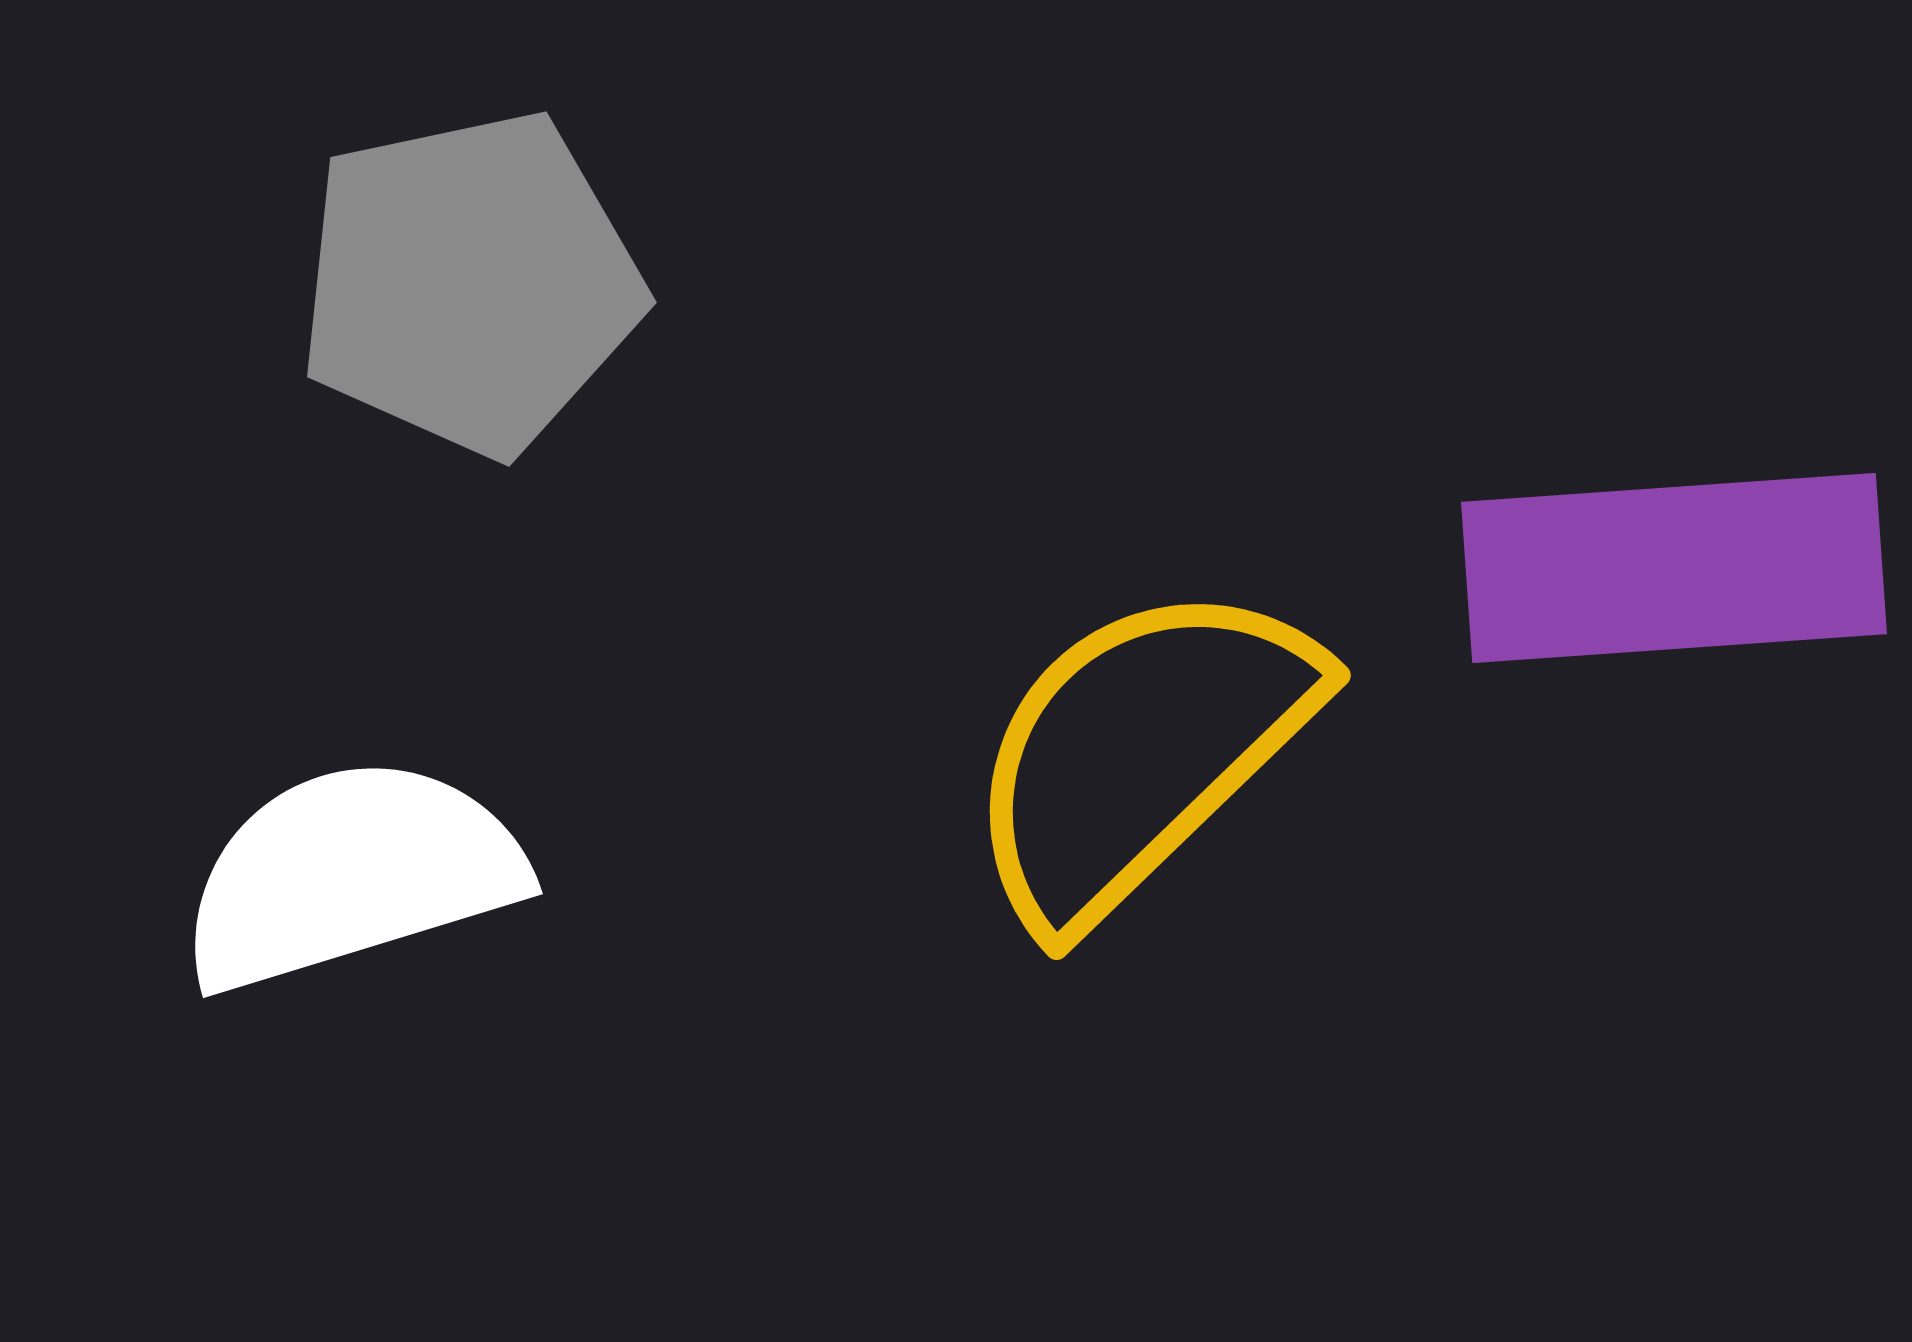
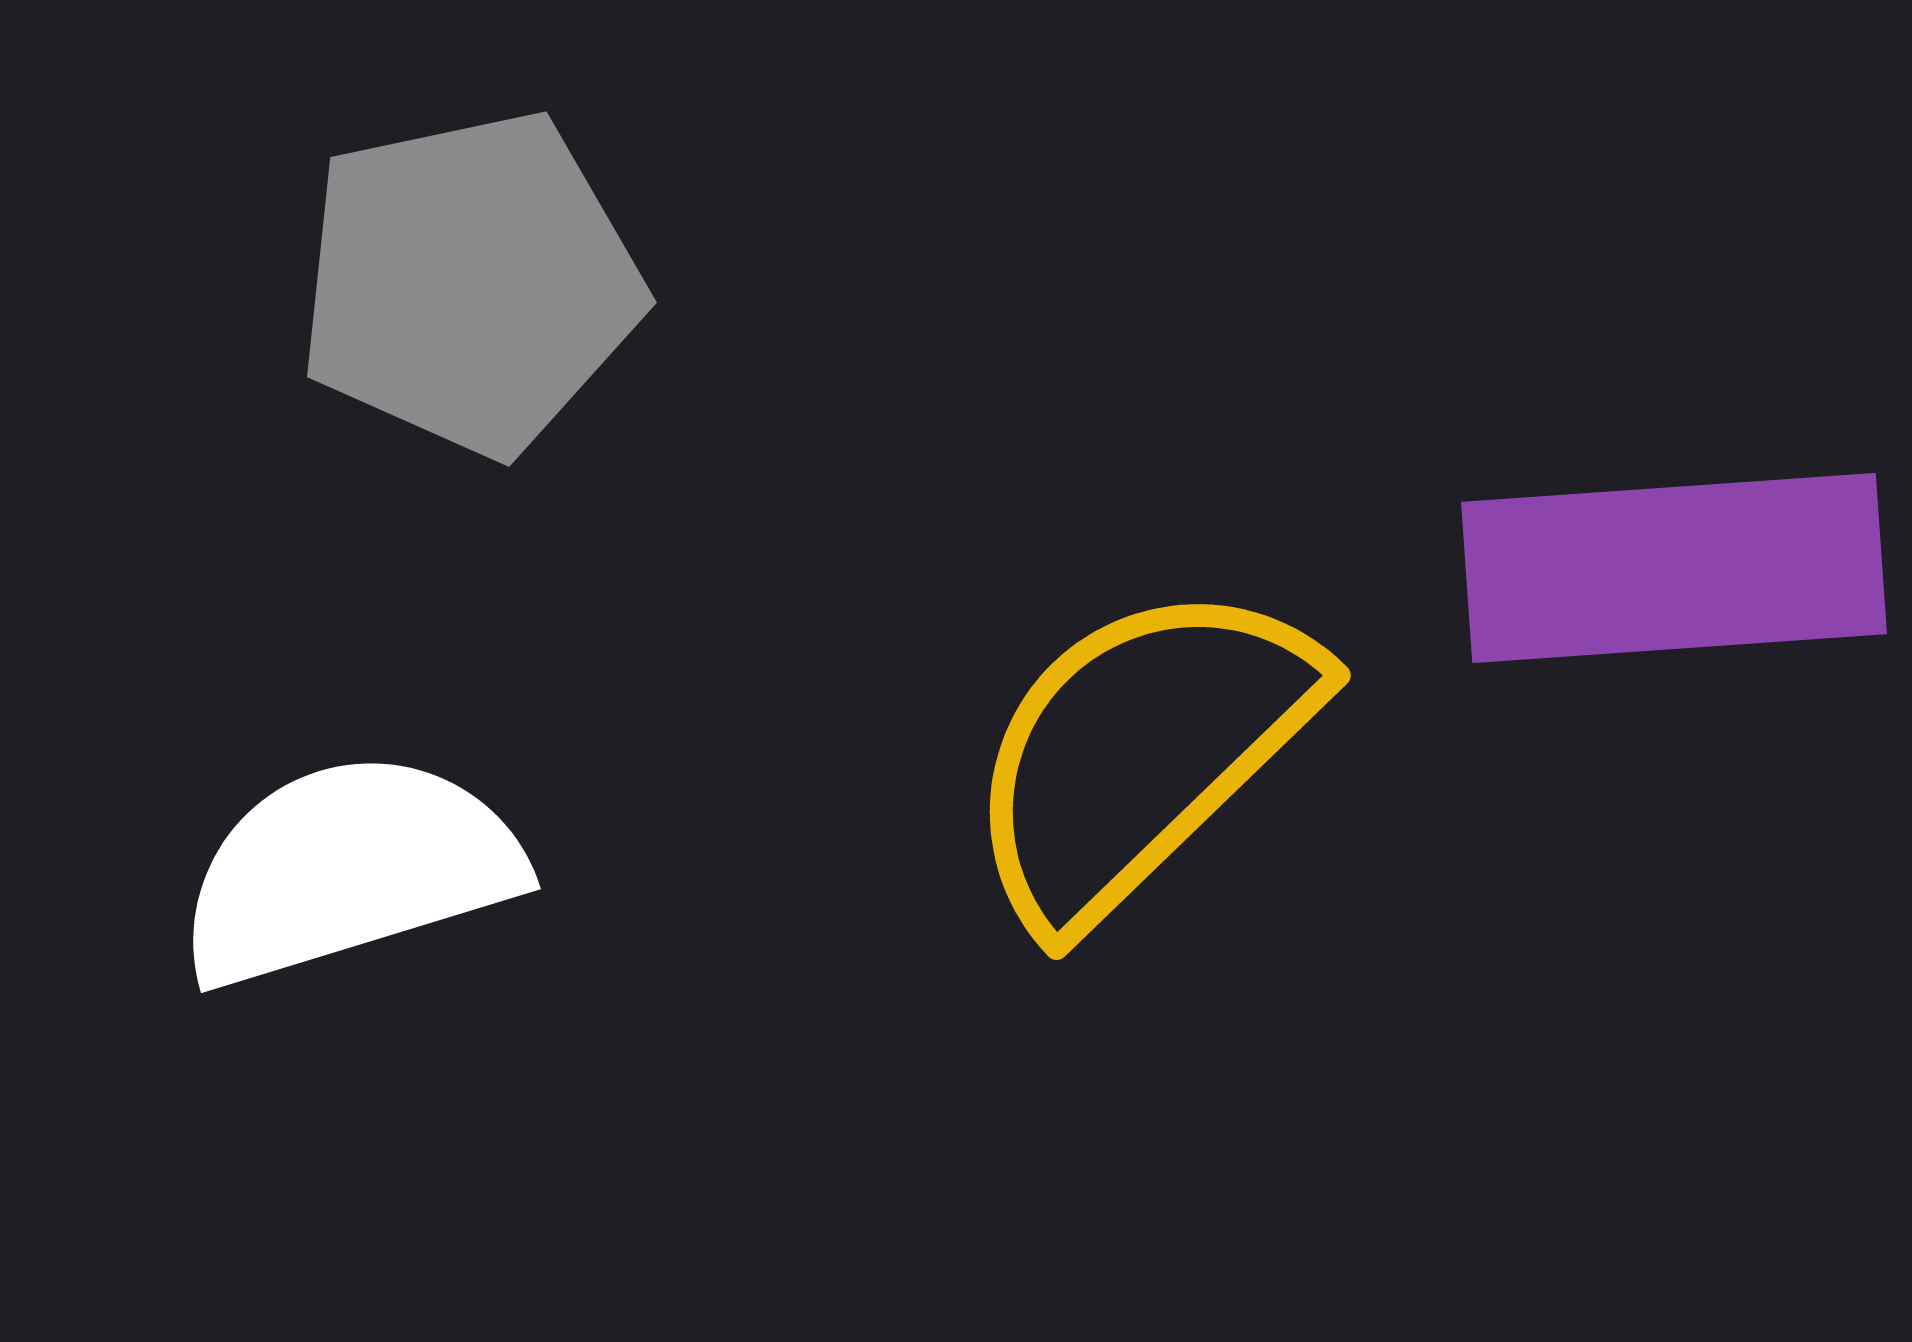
white semicircle: moved 2 px left, 5 px up
